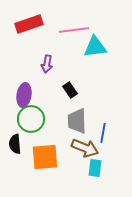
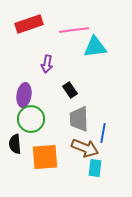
gray trapezoid: moved 2 px right, 2 px up
